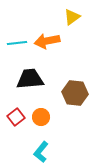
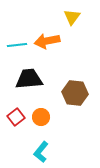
yellow triangle: rotated 18 degrees counterclockwise
cyan line: moved 2 px down
black trapezoid: moved 1 px left
